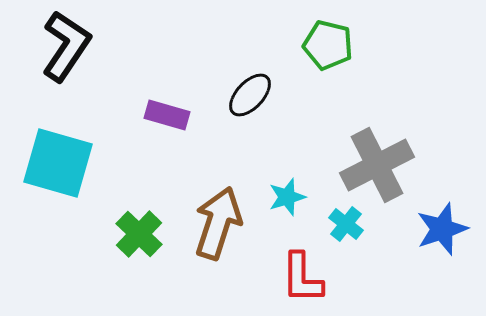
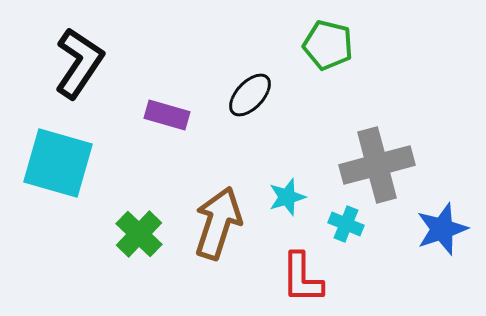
black L-shape: moved 13 px right, 17 px down
gray cross: rotated 12 degrees clockwise
cyan cross: rotated 16 degrees counterclockwise
